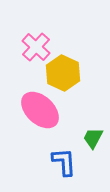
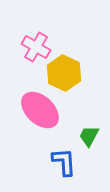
pink cross: rotated 12 degrees counterclockwise
yellow hexagon: moved 1 px right
green trapezoid: moved 4 px left, 2 px up
